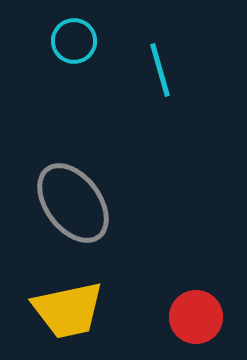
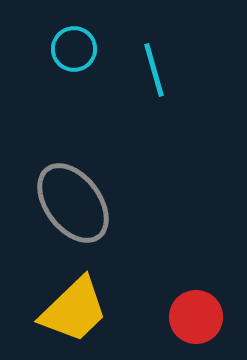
cyan circle: moved 8 px down
cyan line: moved 6 px left
yellow trapezoid: moved 6 px right; rotated 32 degrees counterclockwise
